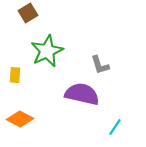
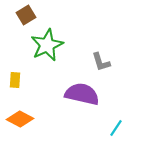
brown square: moved 2 px left, 2 px down
green star: moved 6 px up
gray L-shape: moved 1 px right, 3 px up
yellow rectangle: moved 5 px down
cyan line: moved 1 px right, 1 px down
